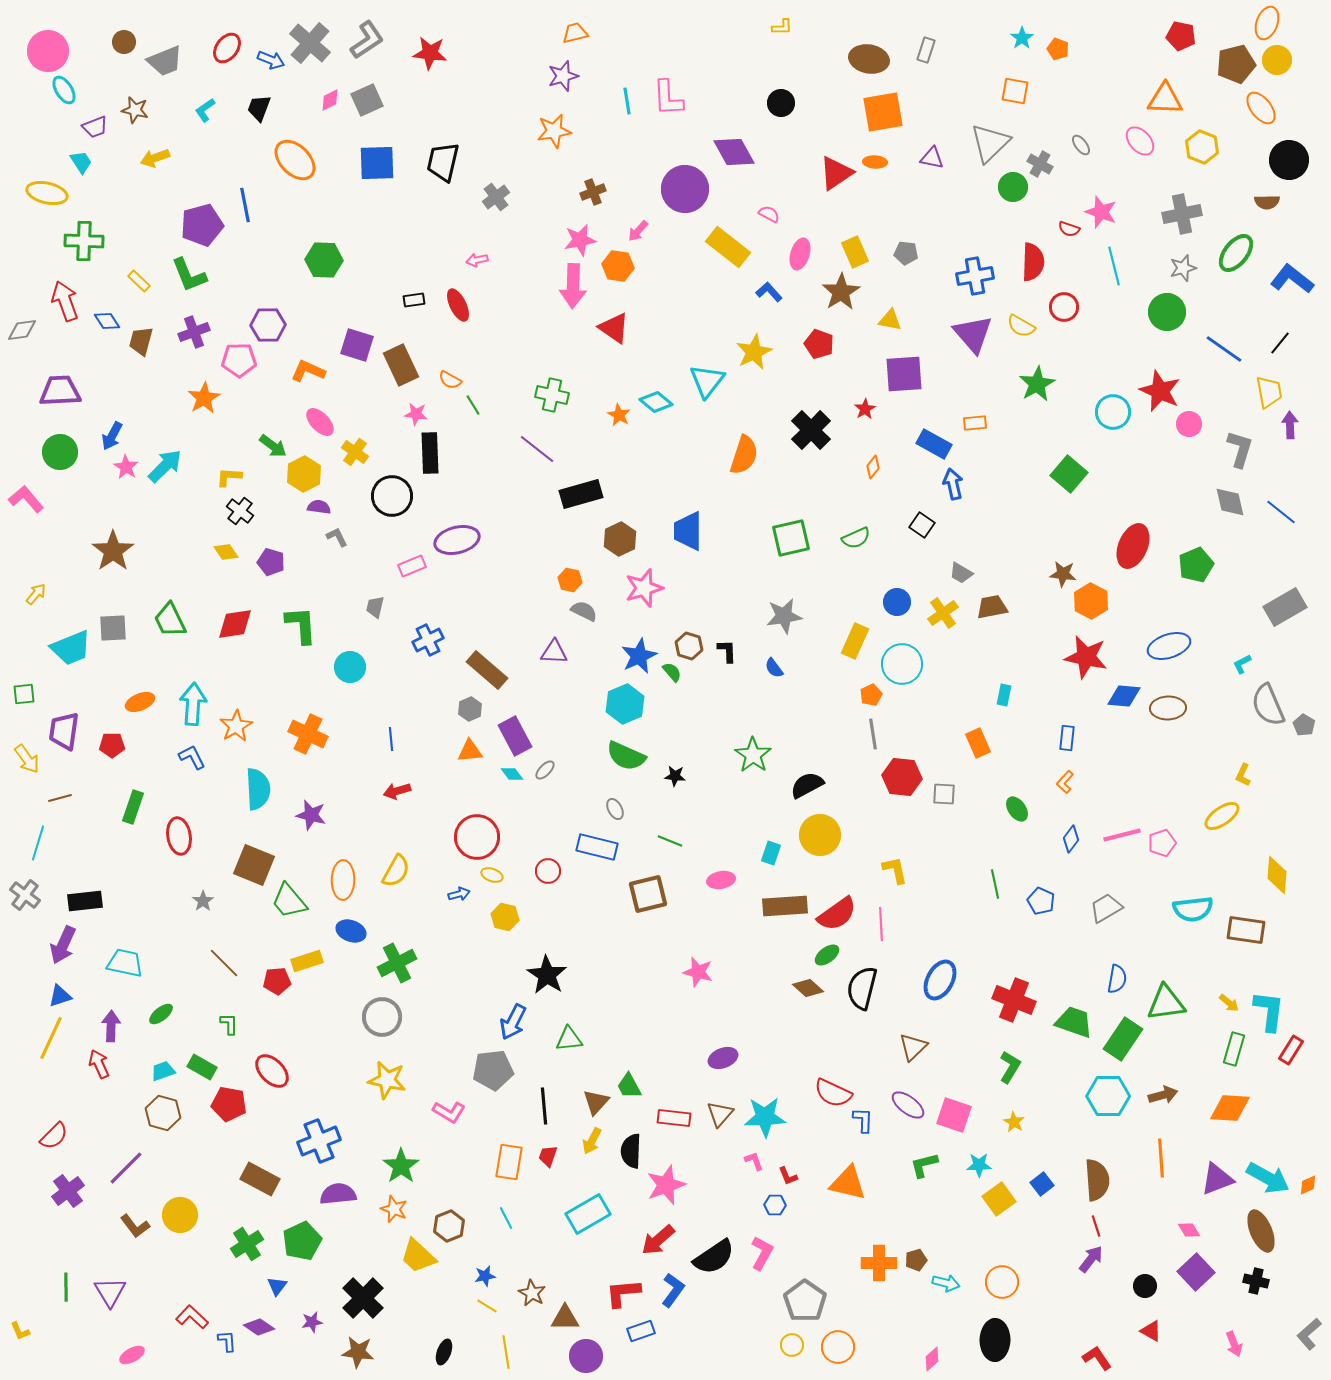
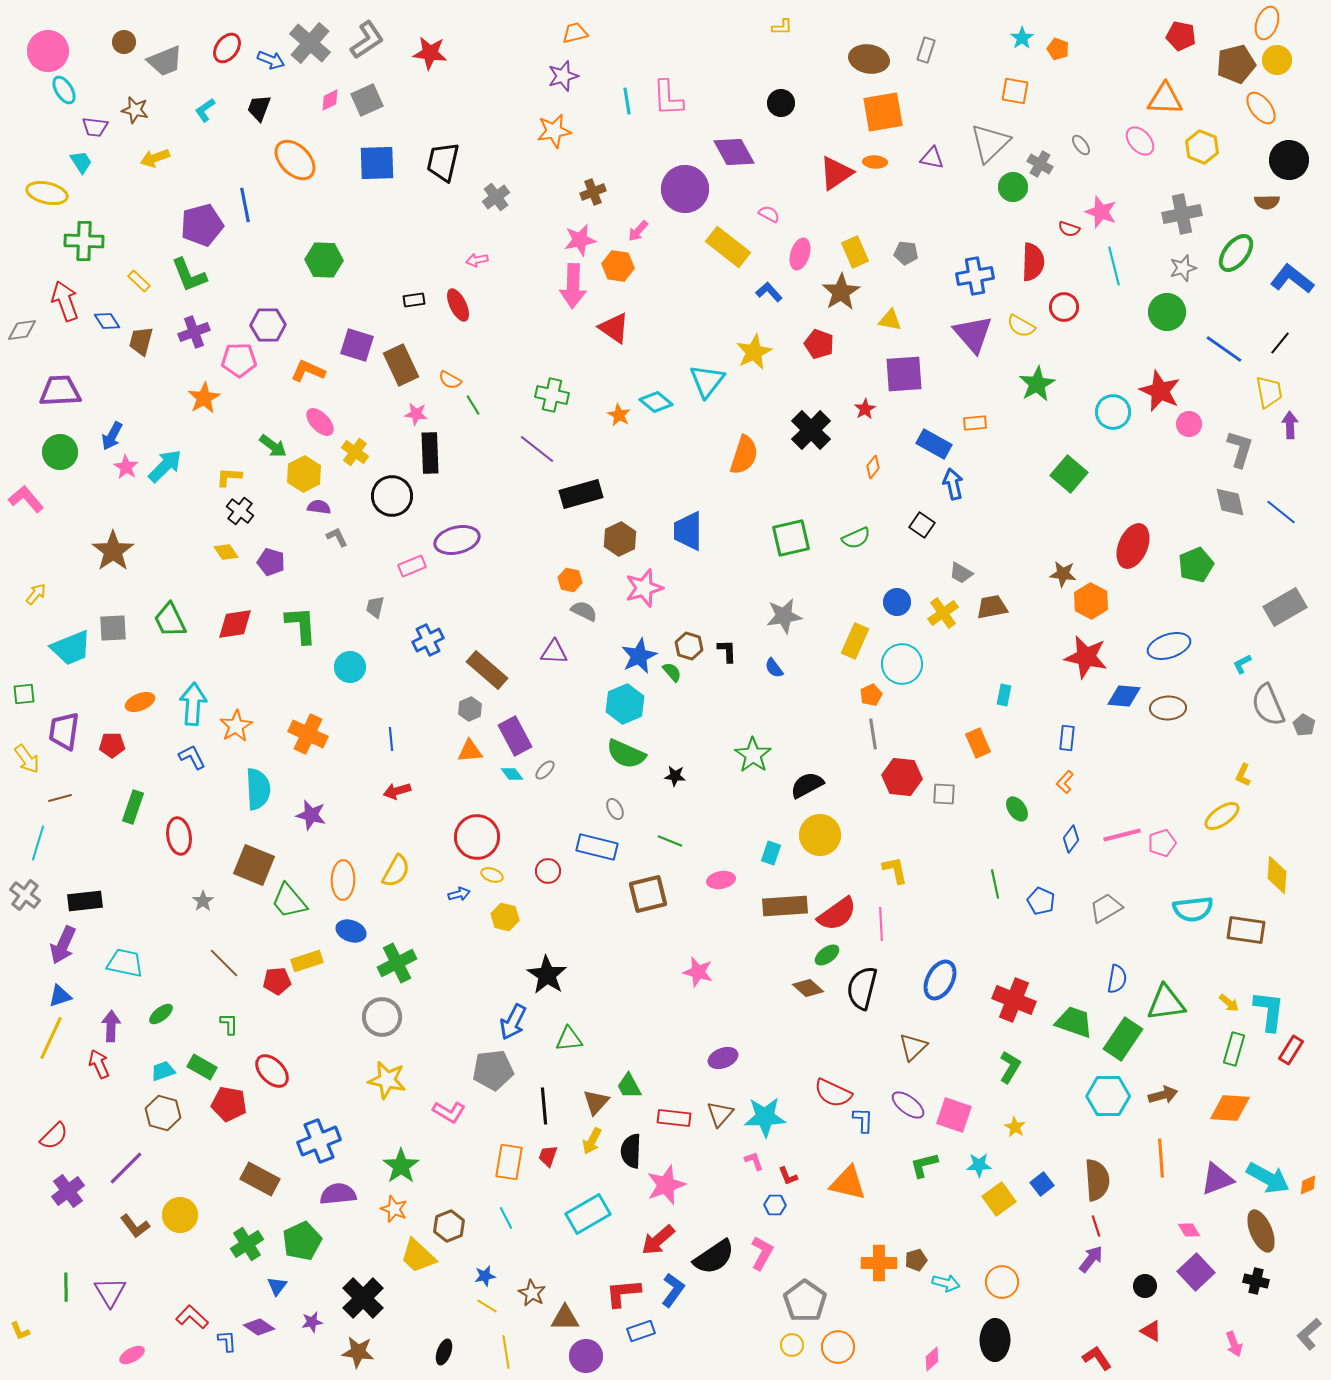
purple trapezoid at (95, 127): rotated 28 degrees clockwise
green semicircle at (626, 756): moved 2 px up
yellow star at (1014, 1122): moved 1 px right, 5 px down
